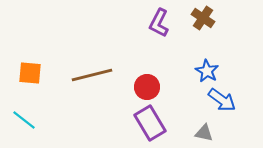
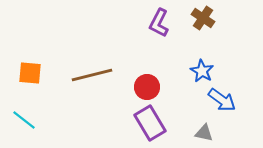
blue star: moved 5 px left
